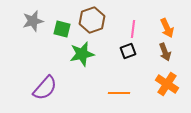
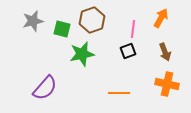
orange arrow: moved 6 px left, 10 px up; rotated 126 degrees counterclockwise
orange cross: rotated 20 degrees counterclockwise
